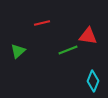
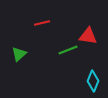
green triangle: moved 1 px right, 3 px down
